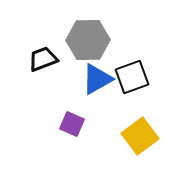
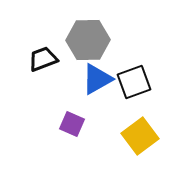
black square: moved 2 px right, 5 px down
